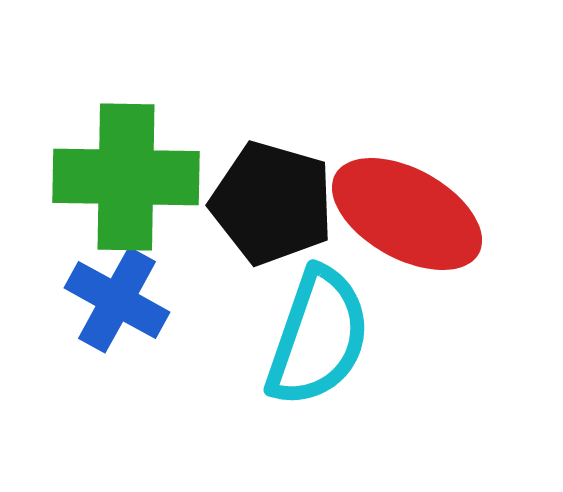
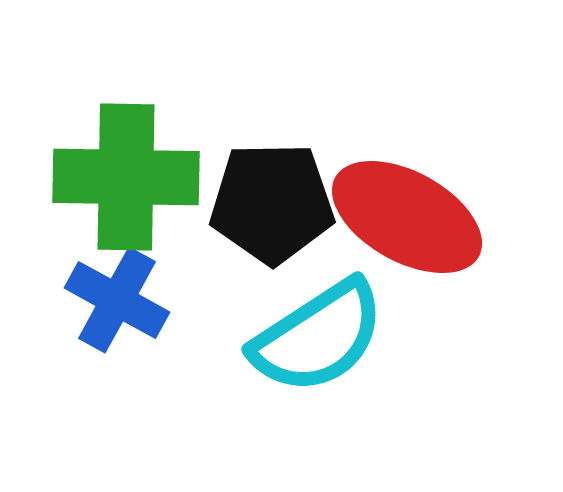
black pentagon: rotated 17 degrees counterclockwise
red ellipse: moved 3 px down
cyan semicircle: rotated 38 degrees clockwise
